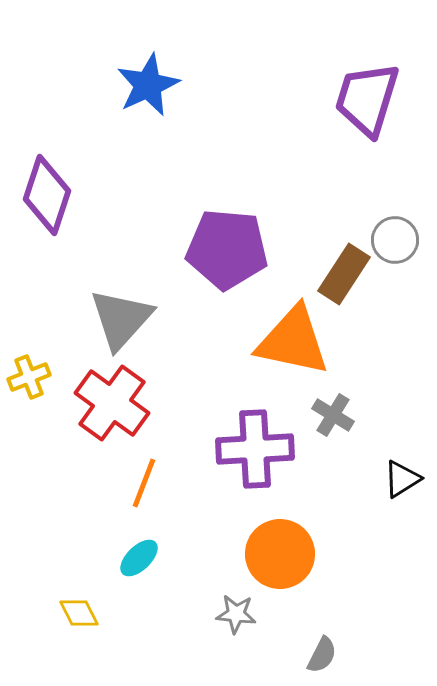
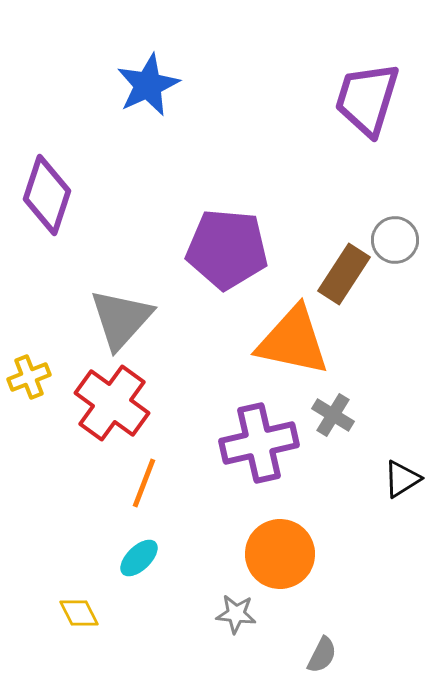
purple cross: moved 4 px right, 6 px up; rotated 10 degrees counterclockwise
